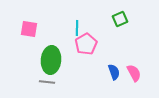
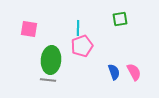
green square: rotated 14 degrees clockwise
cyan line: moved 1 px right
pink pentagon: moved 4 px left, 2 px down; rotated 10 degrees clockwise
pink semicircle: moved 1 px up
gray line: moved 1 px right, 2 px up
